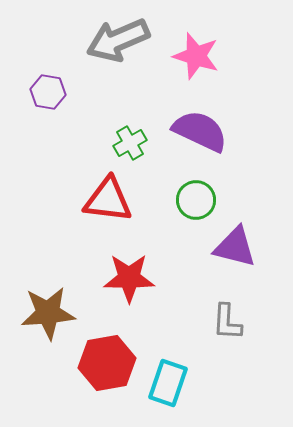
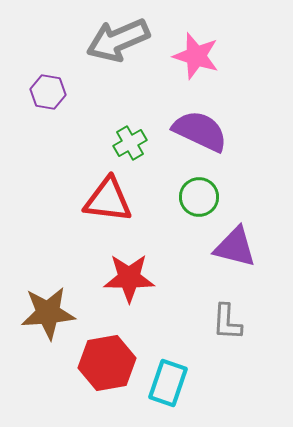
green circle: moved 3 px right, 3 px up
